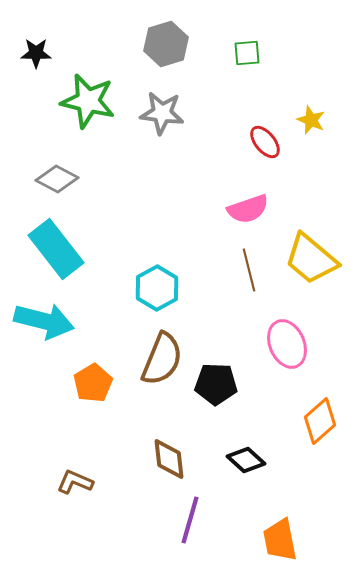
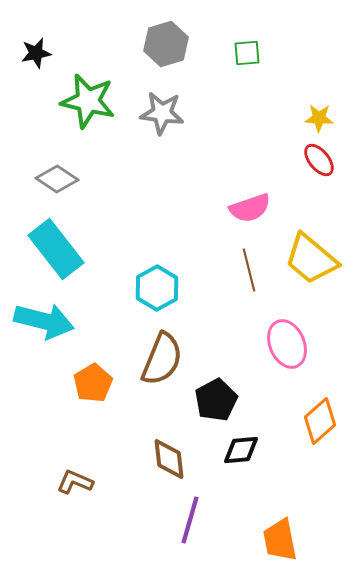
black star: rotated 12 degrees counterclockwise
yellow star: moved 8 px right, 2 px up; rotated 20 degrees counterclockwise
red ellipse: moved 54 px right, 18 px down
gray diamond: rotated 6 degrees clockwise
pink semicircle: moved 2 px right, 1 px up
black pentagon: moved 16 px down; rotated 30 degrees counterclockwise
black diamond: moved 5 px left, 10 px up; rotated 48 degrees counterclockwise
